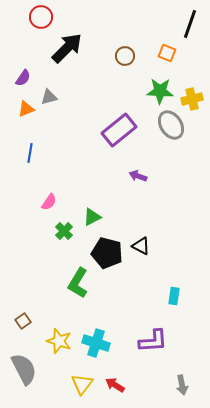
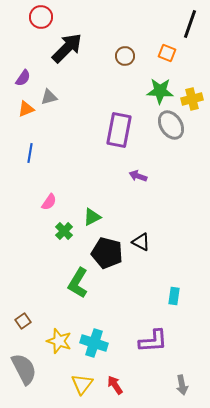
purple rectangle: rotated 40 degrees counterclockwise
black triangle: moved 4 px up
cyan cross: moved 2 px left
red arrow: rotated 24 degrees clockwise
